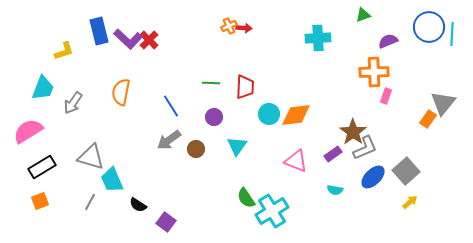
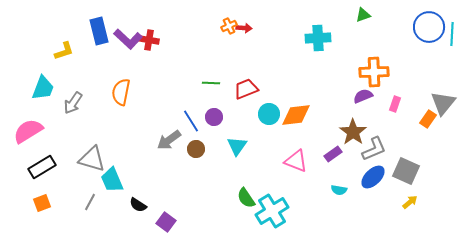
red cross at (149, 40): rotated 36 degrees counterclockwise
purple semicircle at (388, 41): moved 25 px left, 55 px down
red trapezoid at (245, 87): moved 1 px right, 2 px down; rotated 115 degrees counterclockwise
pink rectangle at (386, 96): moved 9 px right, 8 px down
blue line at (171, 106): moved 20 px right, 15 px down
gray L-shape at (365, 148): moved 9 px right, 1 px down
gray triangle at (91, 157): moved 1 px right, 2 px down
gray square at (406, 171): rotated 24 degrees counterclockwise
cyan semicircle at (335, 190): moved 4 px right
orange square at (40, 201): moved 2 px right, 2 px down
